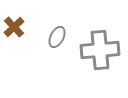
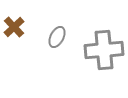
gray cross: moved 4 px right
